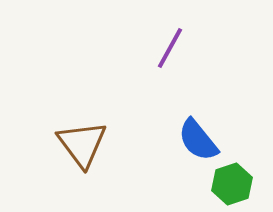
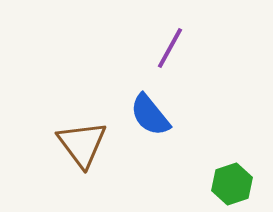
blue semicircle: moved 48 px left, 25 px up
